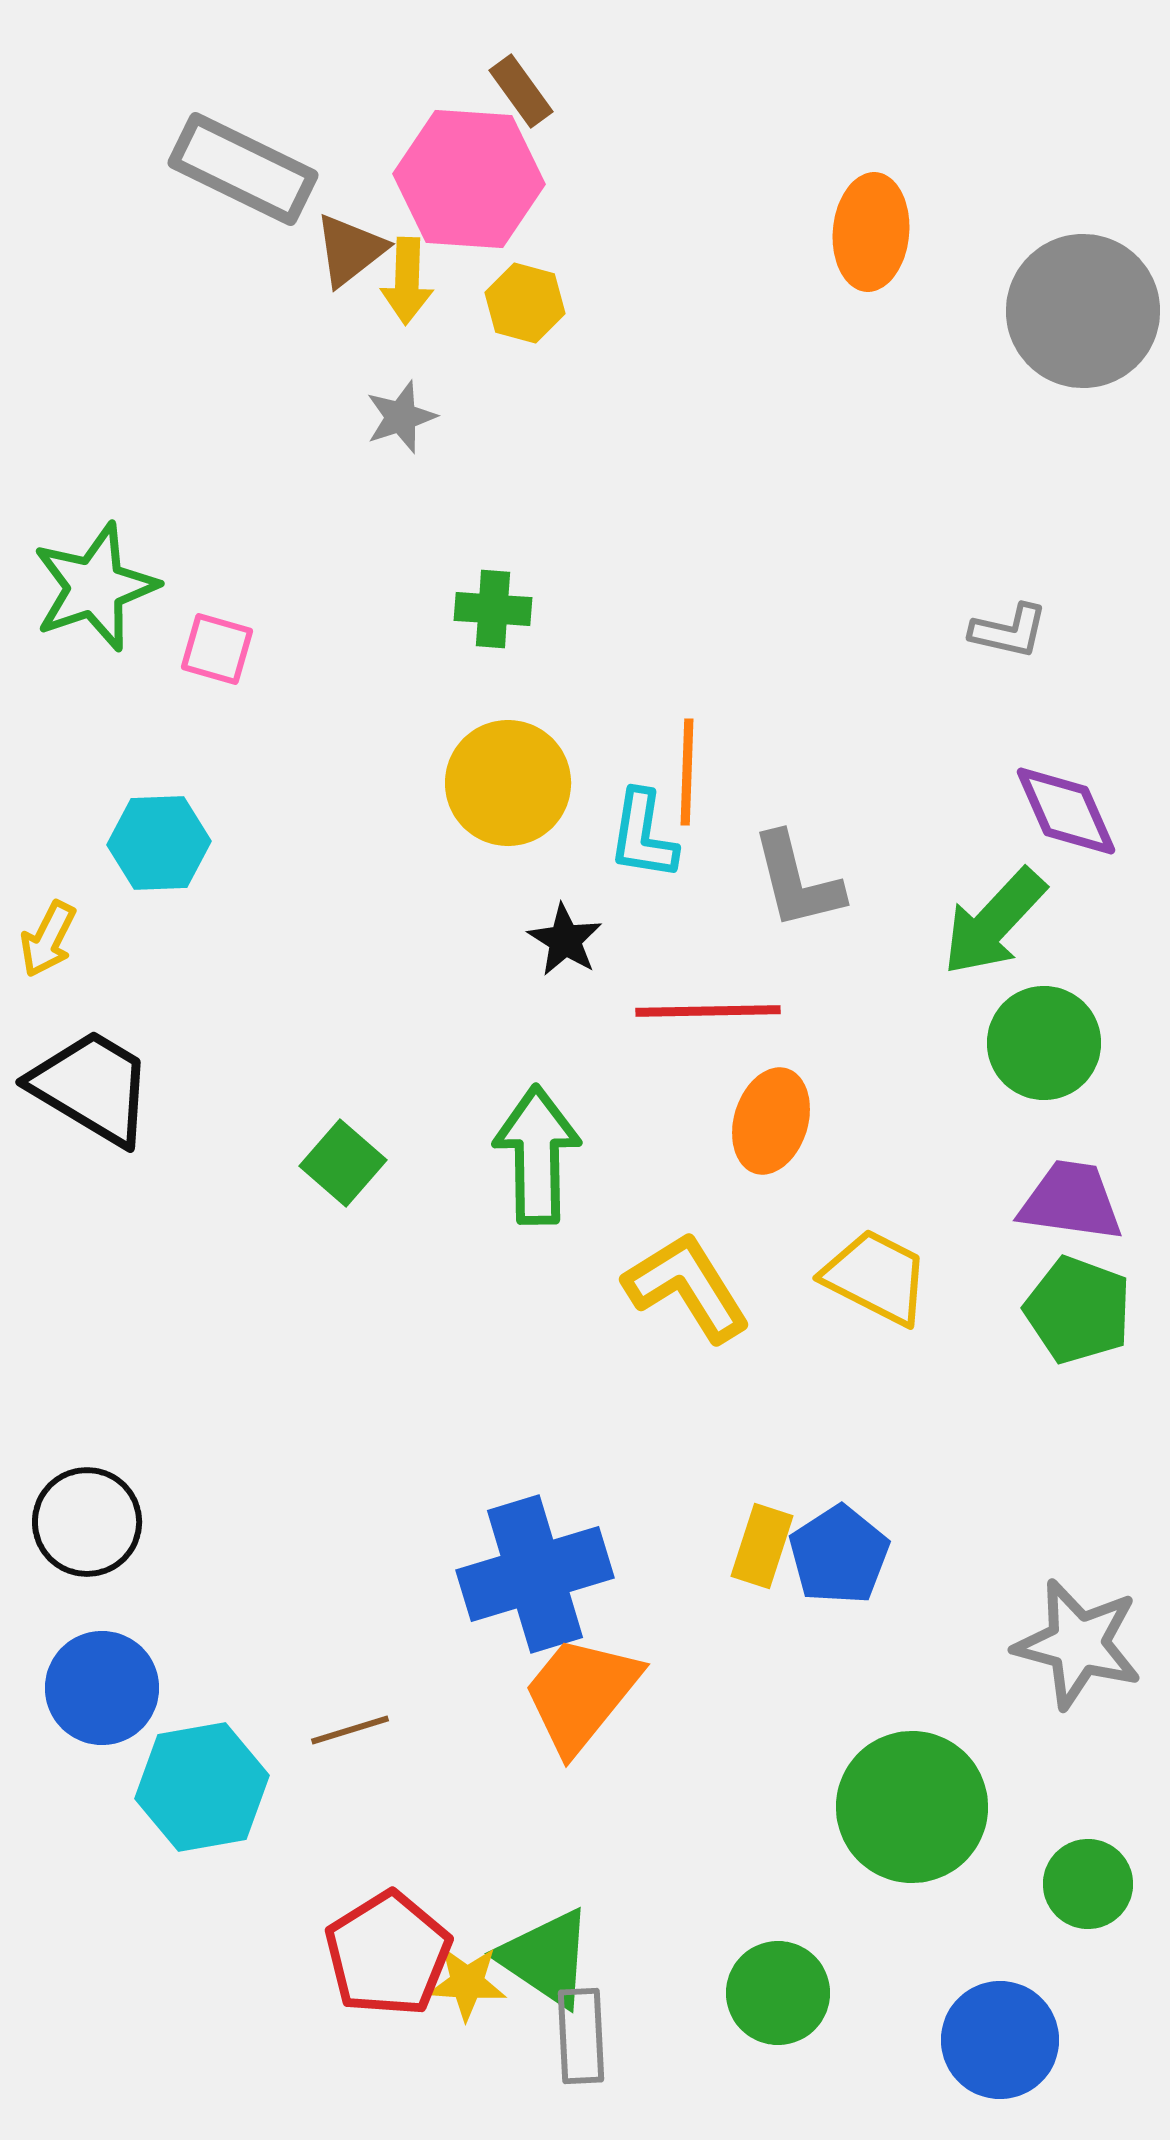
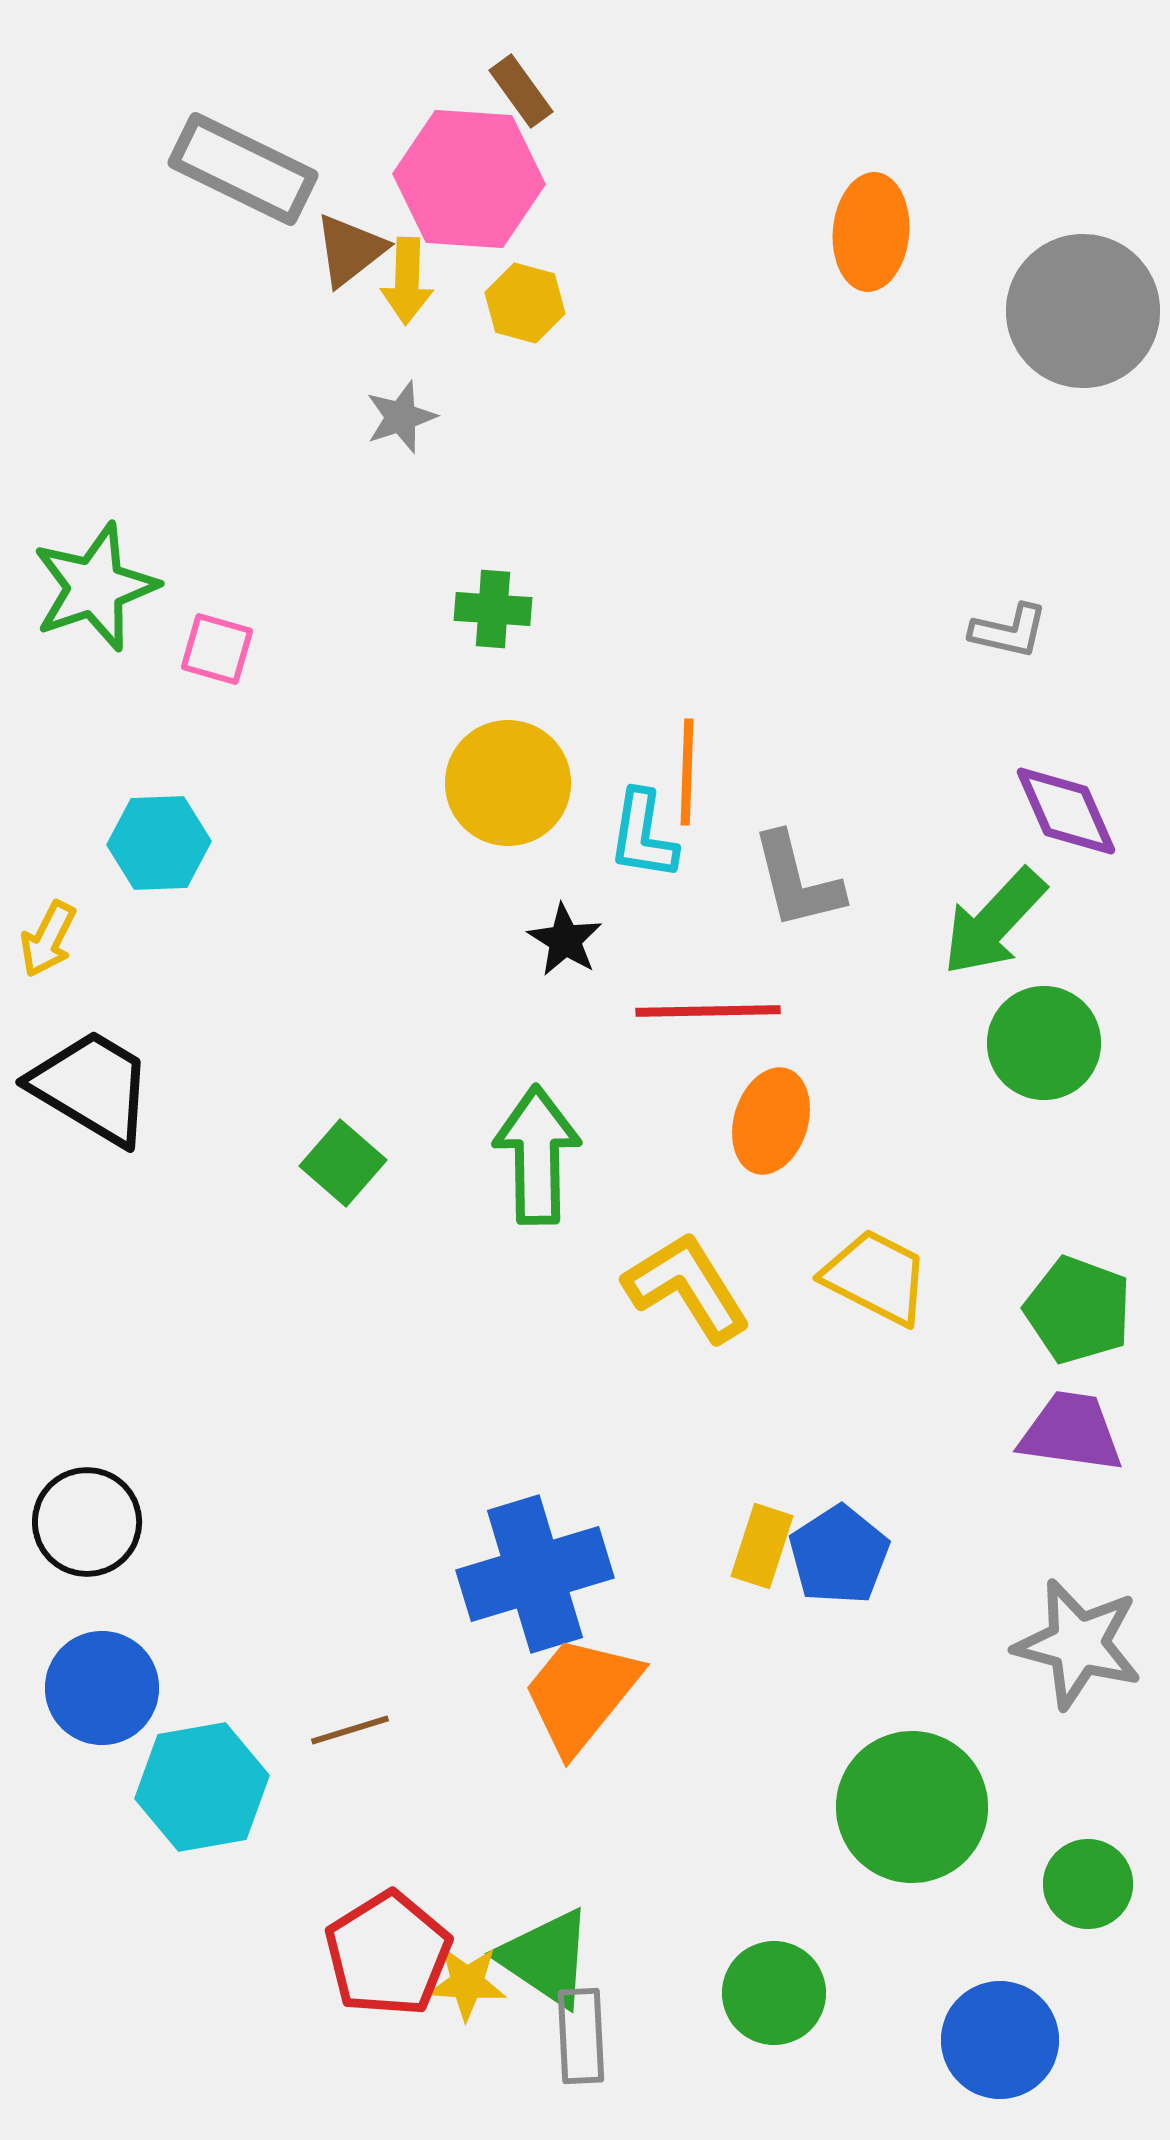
purple trapezoid at (1071, 1201): moved 231 px down
green circle at (778, 1993): moved 4 px left
